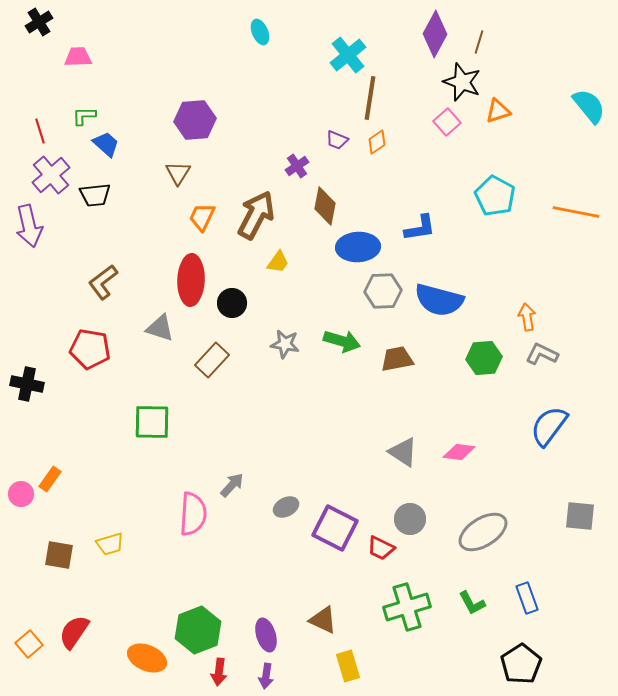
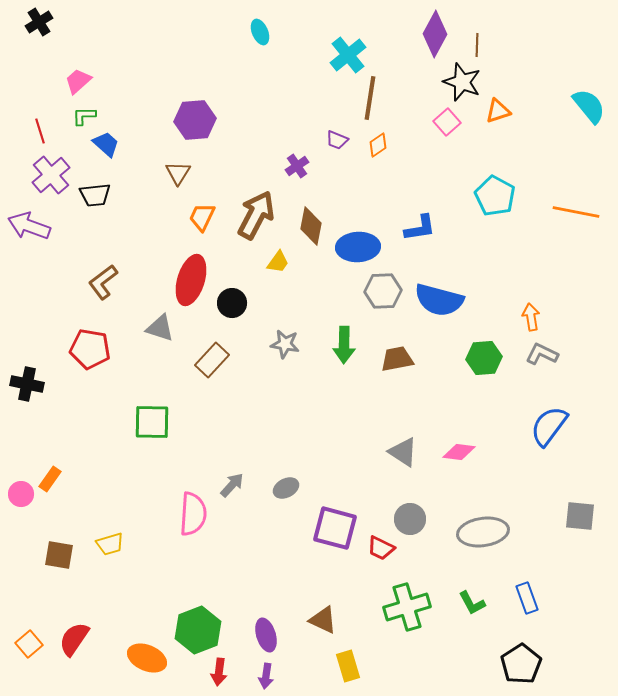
brown line at (479, 42): moved 2 px left, 3 px down; rotated 15 degrees counterclockwise
pink trapezoid at (78, 57): moved 24 px down; rotated 40 degrees counterclockwise
orange diamond at (377, 142): moved 1 px right, 3 px down
brown diamond at (325, 206): moved 14 px left, 20 px down
purple arrow at (29, 226): rotated 123 degrees clockwise
red ellipse at (191, 280): rotated 15 degrees clockwise
orange arrow at (527, 317): moved 4 px right
green arrow at (342, 341): moved 2 px right, 4 px down; rotated 75 degrees clockwise
gray ellipse at (286, 507): moved 19 px up
purple square at (335, 528): rotated 12 degrees counterclockwise
gray ellipse at (483, 532): rotated 24 degrees clockwise
red semicircle at (74, 632): moved 7 px down
